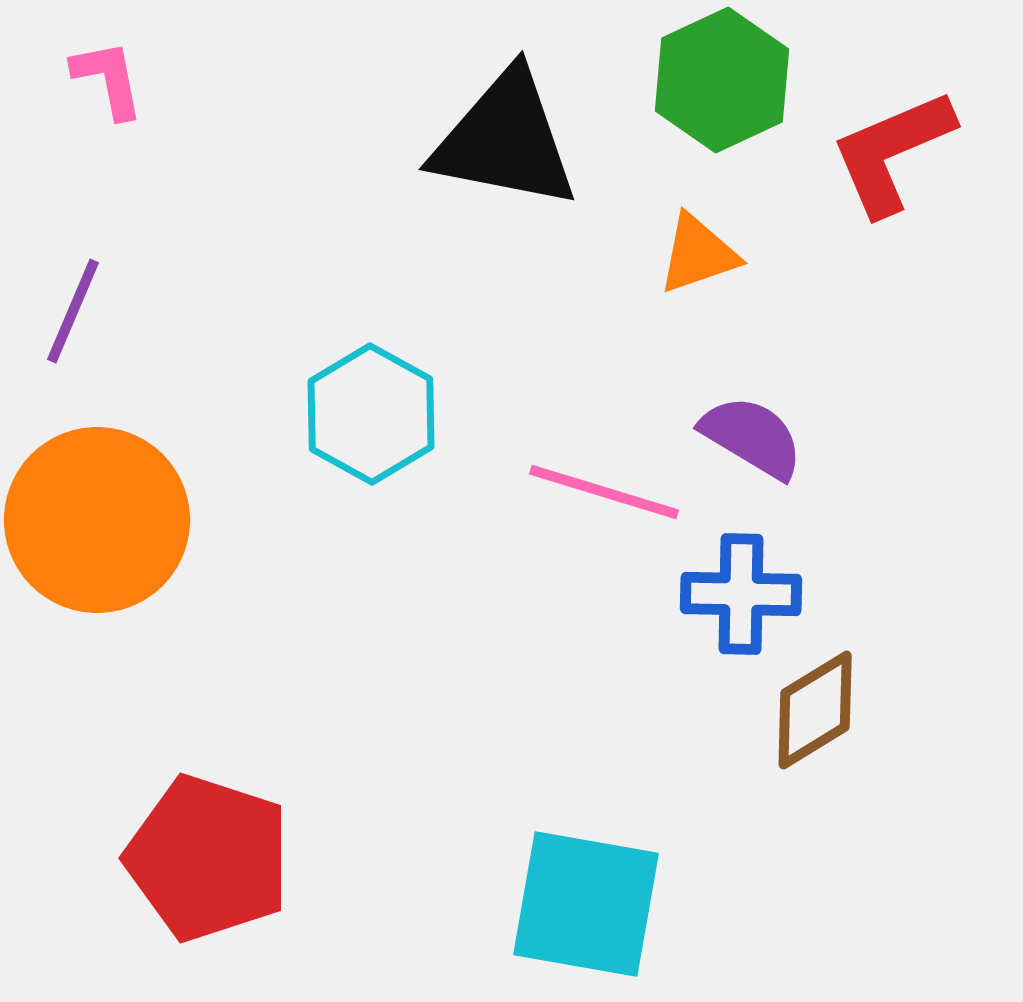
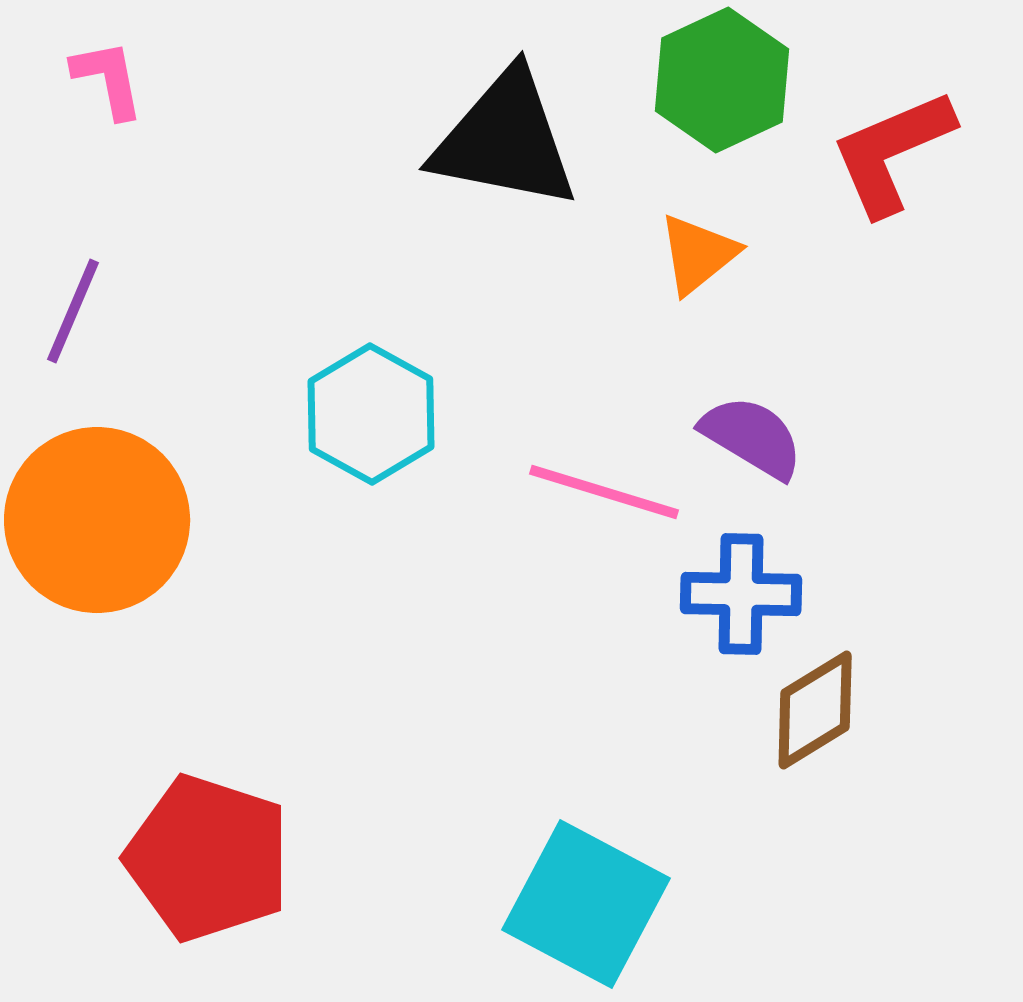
orange triangle: rotated 20 degrees counterclockwise
cyan square: rotated 18 degrees clockwise
